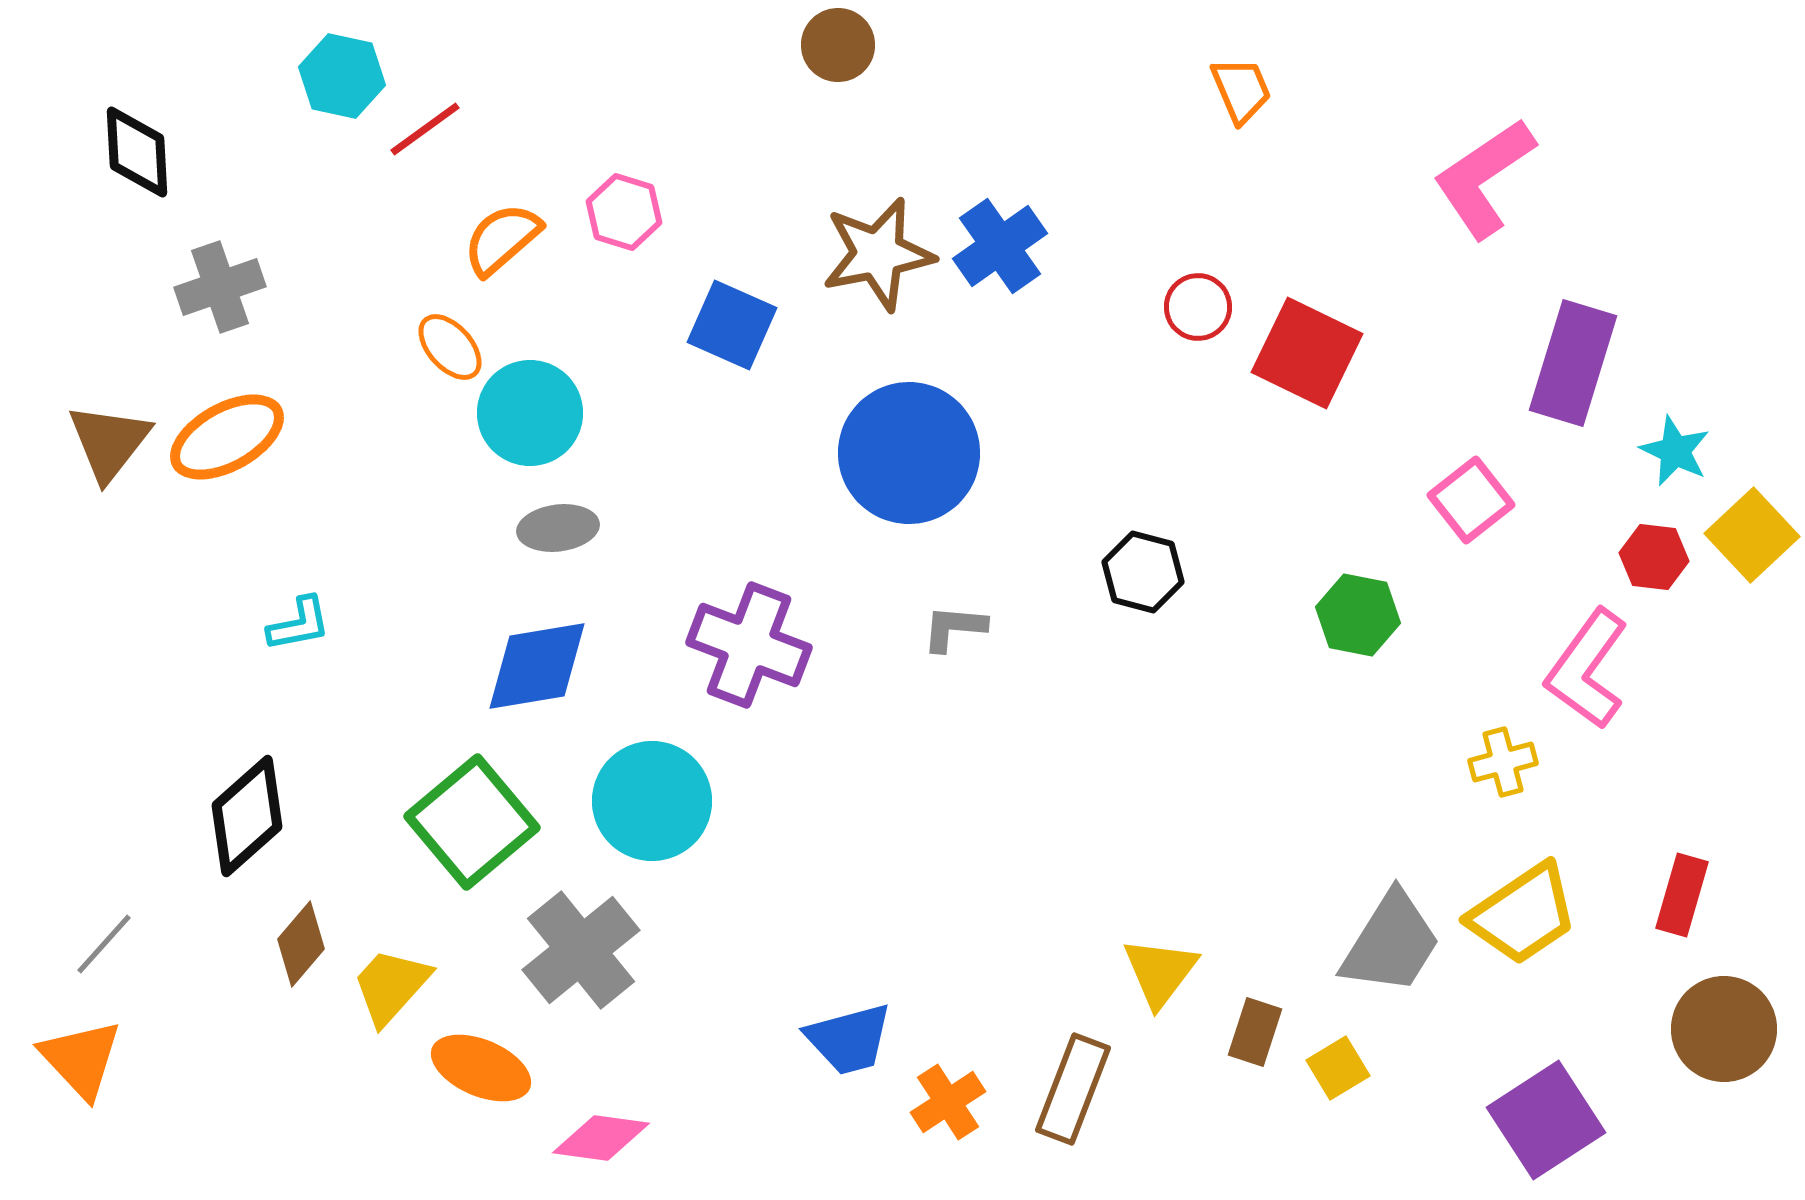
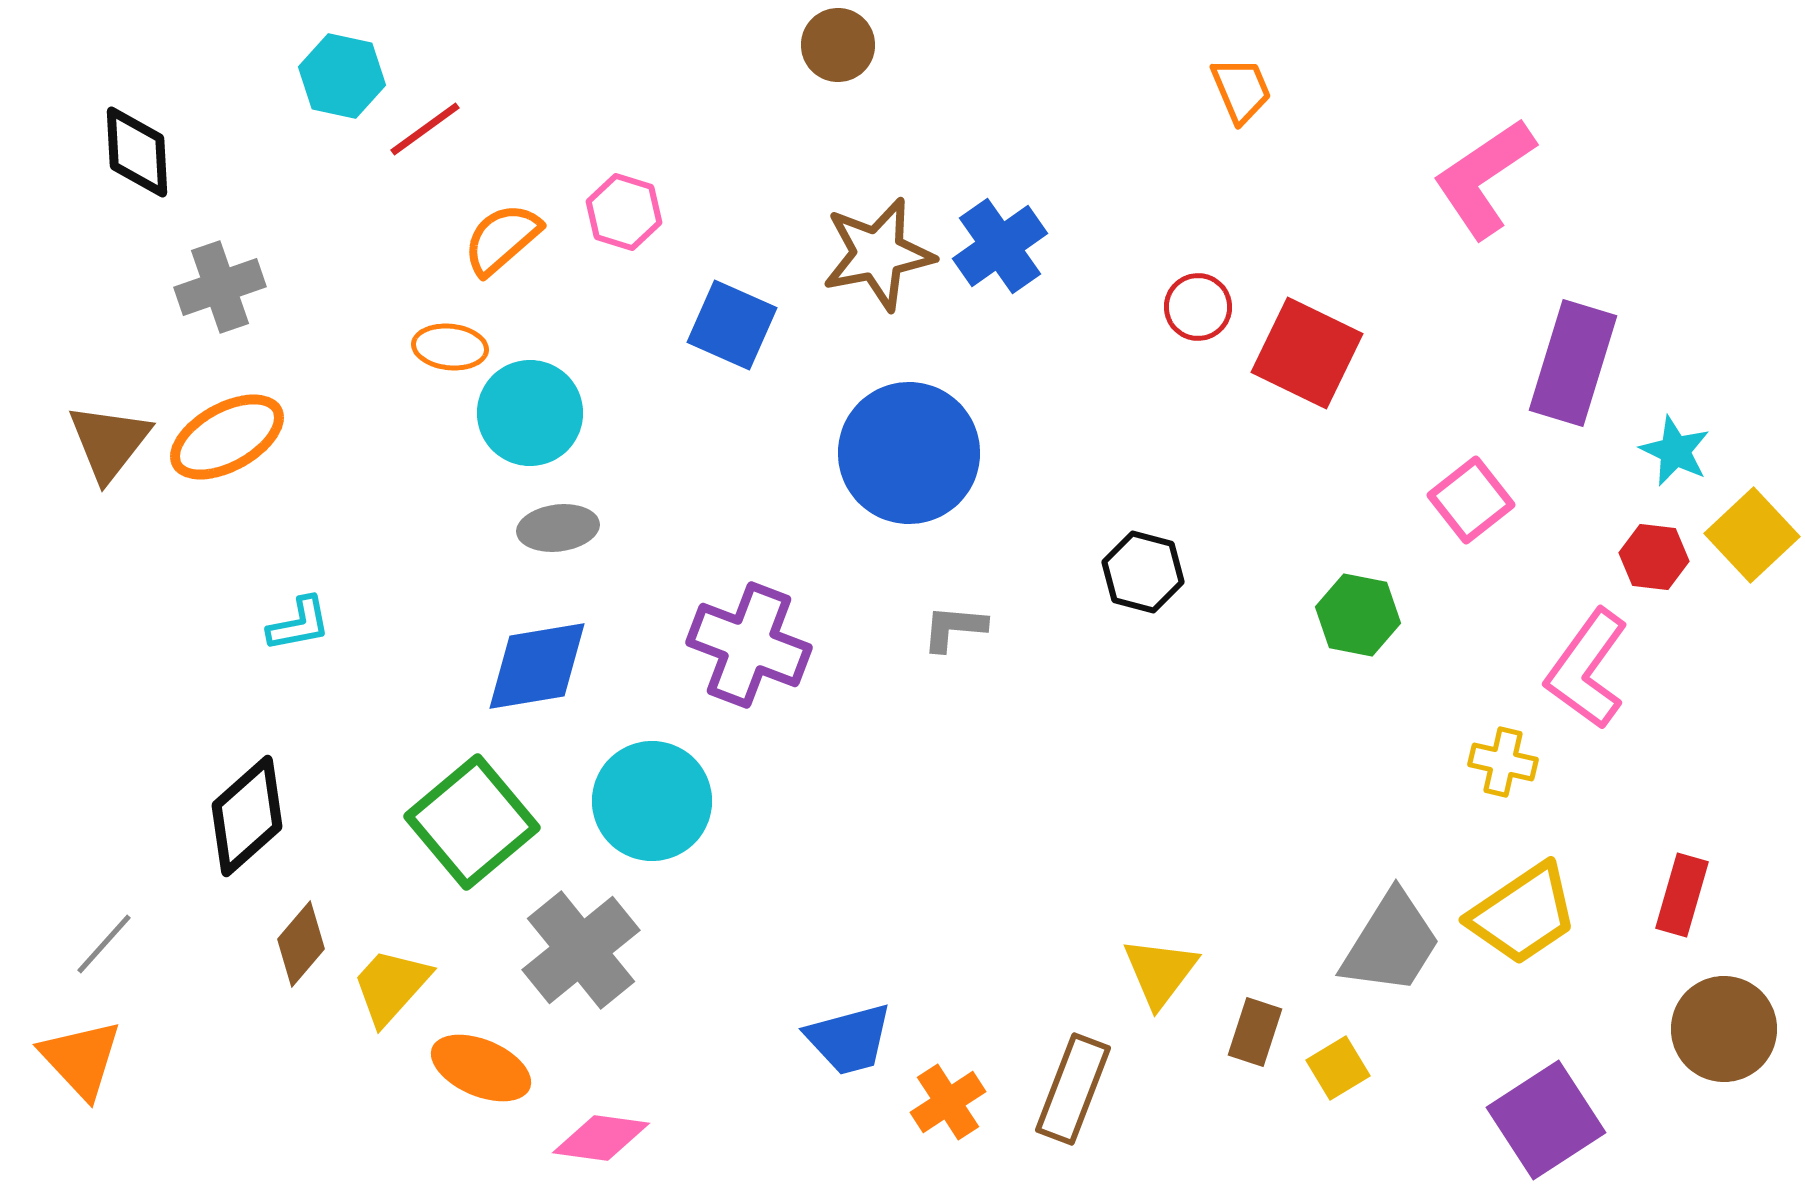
orange ellipse at (450, 347): rotated 42 degrees counterclockwise
yellow cross at (1503, 762): rotated 28 degrees clockwise
